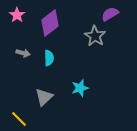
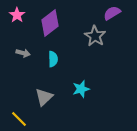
purple semicircle: moved 2 px right, 1 px up
cyan semicircle: moved 4 px right, 1 px down
cyan star: moved 1 px right, 1 px down
